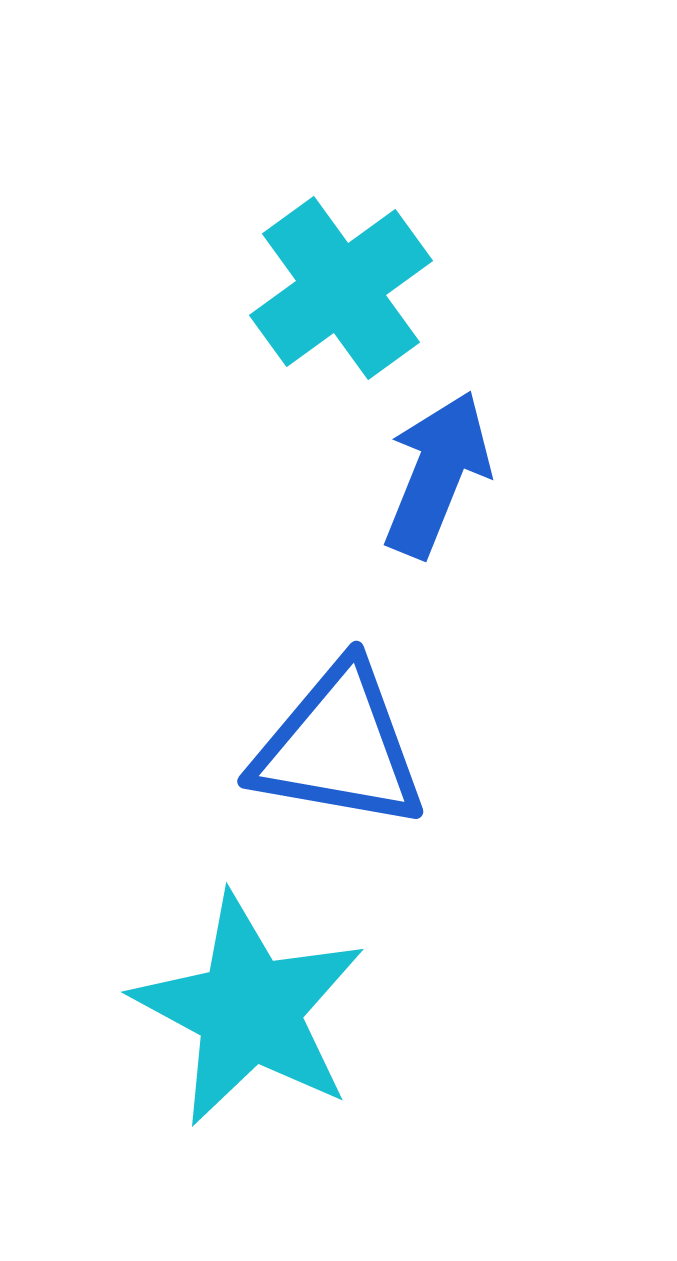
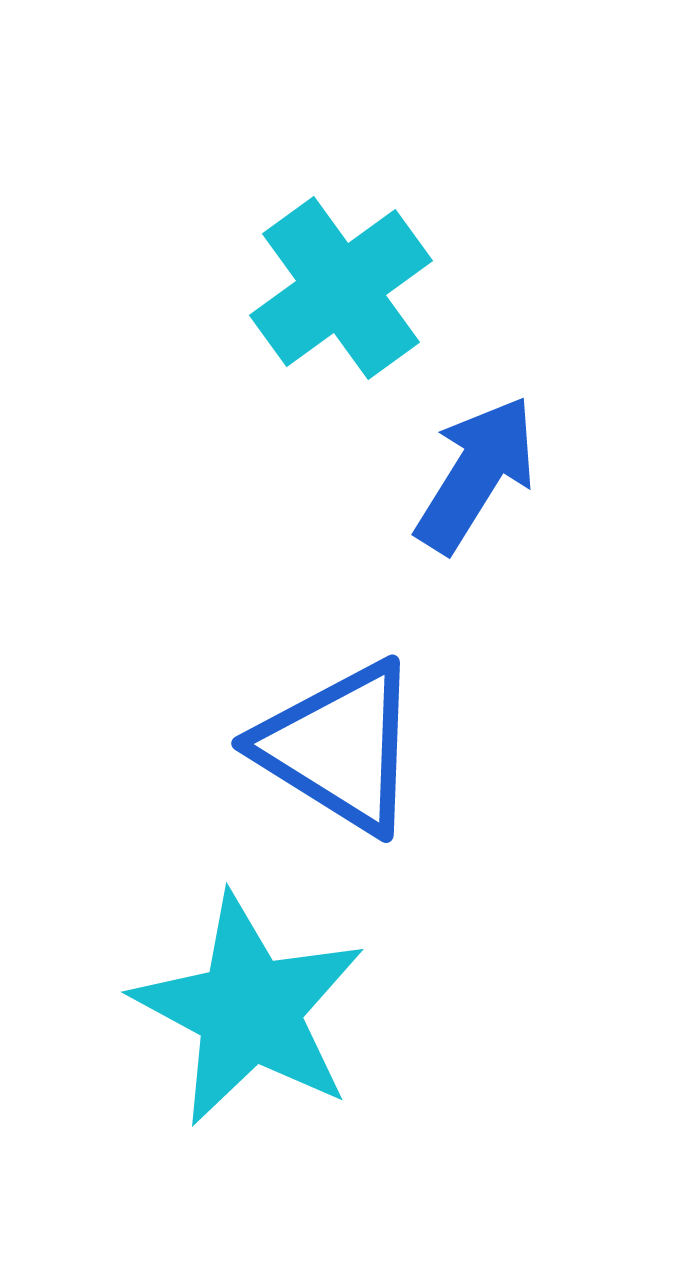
blue arrow: moved 39 px right; rotated 10 degrees clockwise
blue triangle: rotated 22 degrees clockwise
